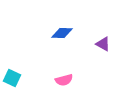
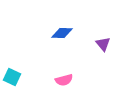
purple triangle: rotated 21 degrees clockwise
cyan square: moved 1 px up
